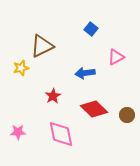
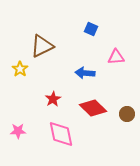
blue square: rotated 16 degrees counterclockwise
pink triangle: rotated 24 degrees clockwise
yellow star: moved 1 px left, 1 px down; rotated 21 degrees counterclockwise
blue arrow: rotated 12 degrees clockwise
red star: moved 3 px down
red diamond: moved 1 px left, 1 px up
brown circle: moved 1 px up
pink star: moved 1 px up
